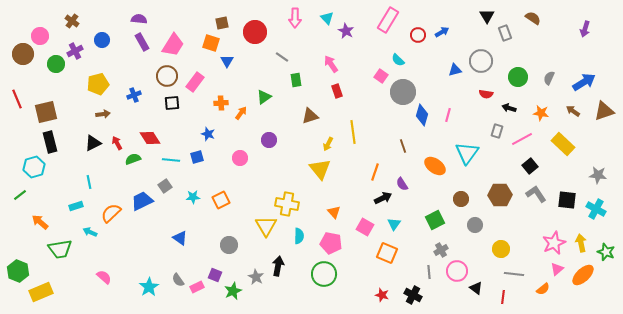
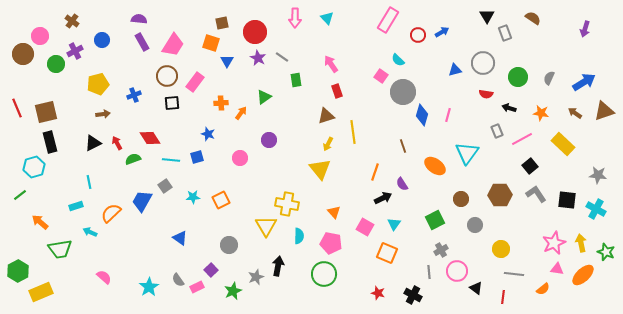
purple star at (346, 31): moved 88 px left, 27 px down
gray circle at (481, 61): moved 2 px right, 2 px down
red line at (17, 99): moved 9 px down
brown arrow at (573, 111): moved 2 px right, 2 px down
brown triangle at (310, 116): moved 16 px right
gray rectangle at (497, 131): rotated 40 degrees counterclockwise
blue trapezoid at (142, 201): rotated 35 degrees counterclockwise
pink triangle at (557, 269): rotated 48 degrees clockwise
green hexagon at (18, 271): rotated 10 degrees clockwise
purple square at (215, 275): moved 4 px left, 5 px up; rotated 24 degrees clockwise
gray star at (256, 277): rotated 21 degrees clockwise
red star at (382, 295): moved 4 px left, 2 px up
